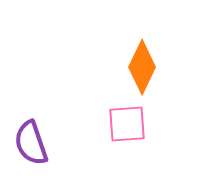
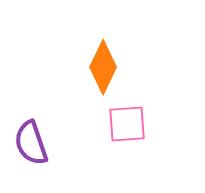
orange diamond: moved 39 px left
